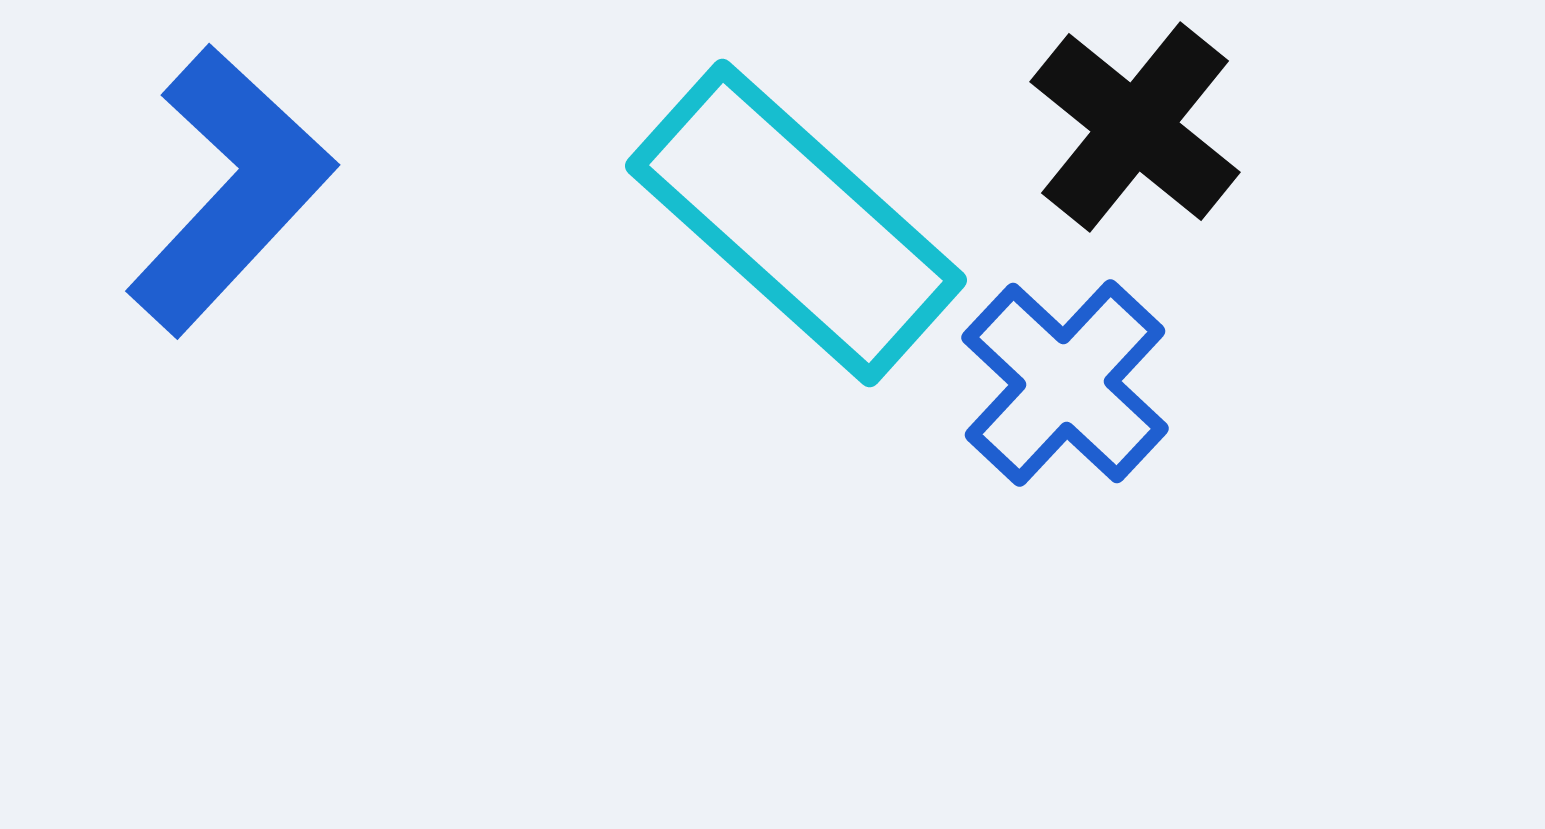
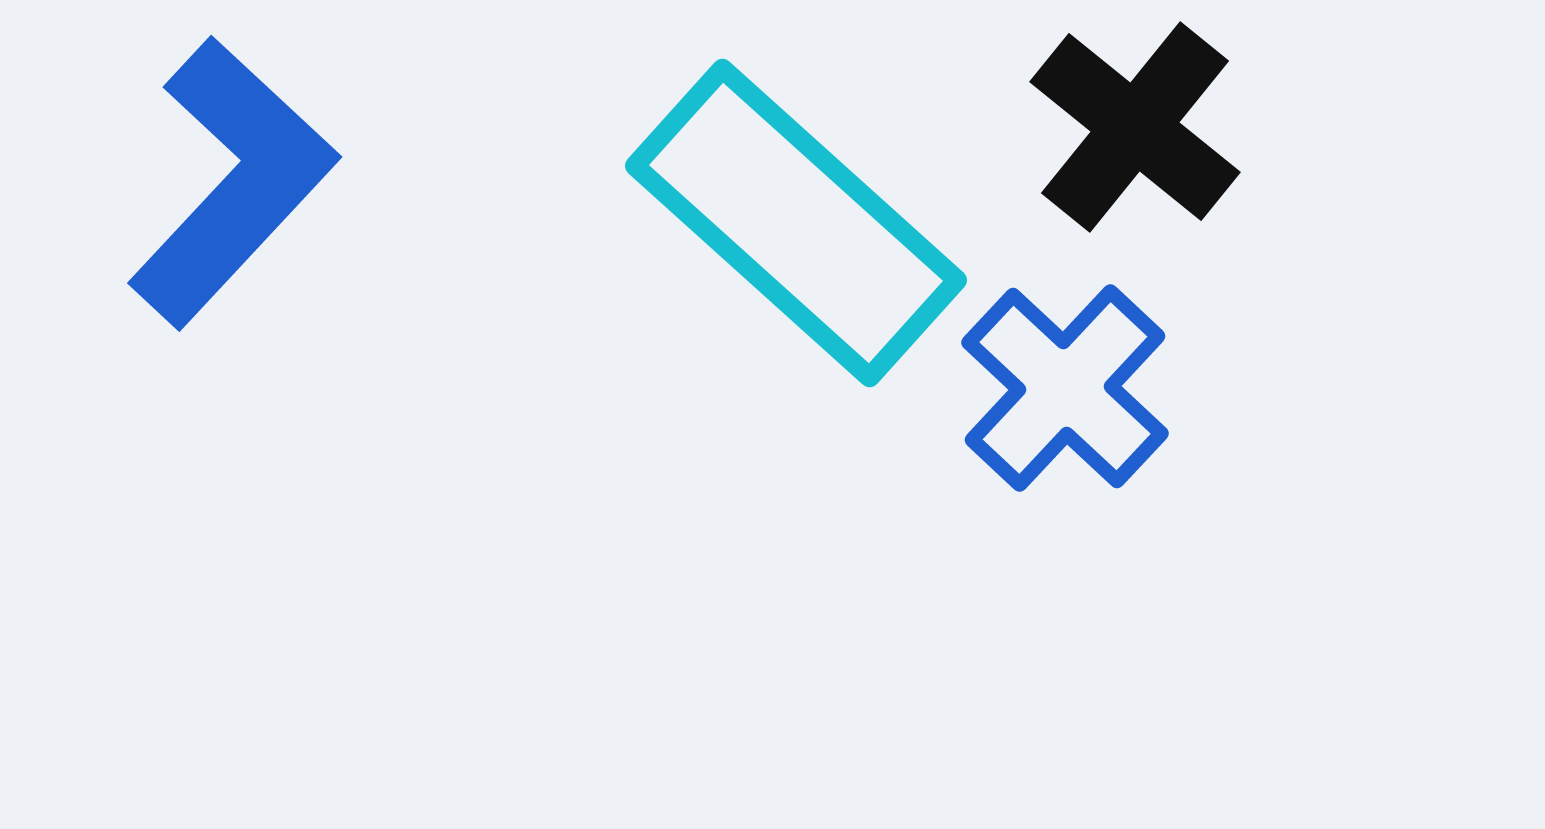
blue L-shape: moved 2 px right, 8 px up
blue cross: moved 5 px down
